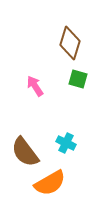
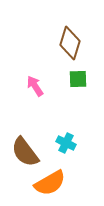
green square: rotated 18 degrees counterclockwise
